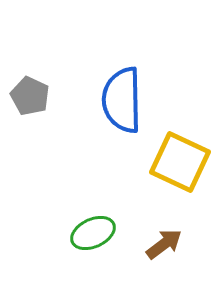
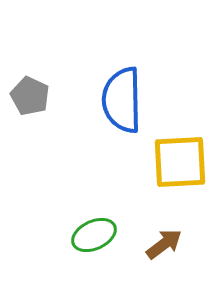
yellow square: rotated 28 degrees counterclockwise
green ellipse: moved 1 px right, 2 px down
